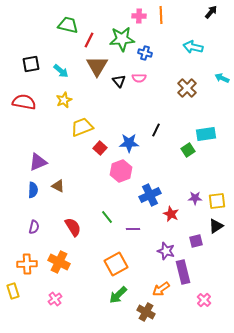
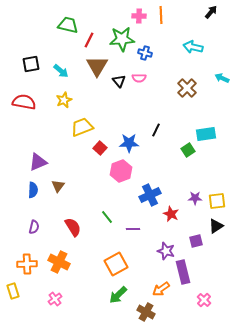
brown triangle at (58, 186): rotated 40 degrees clockwise
